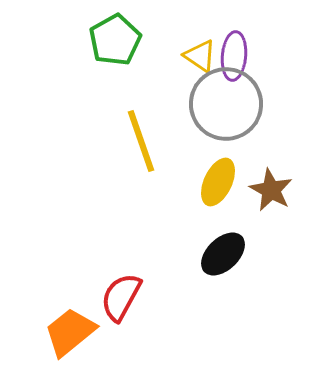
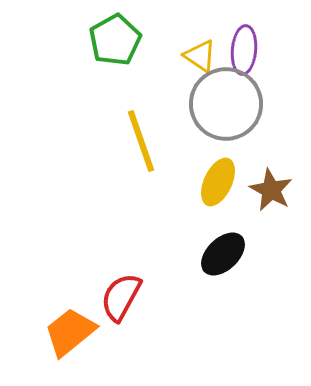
purple ellipse: moved 10 px right, 6 px up
